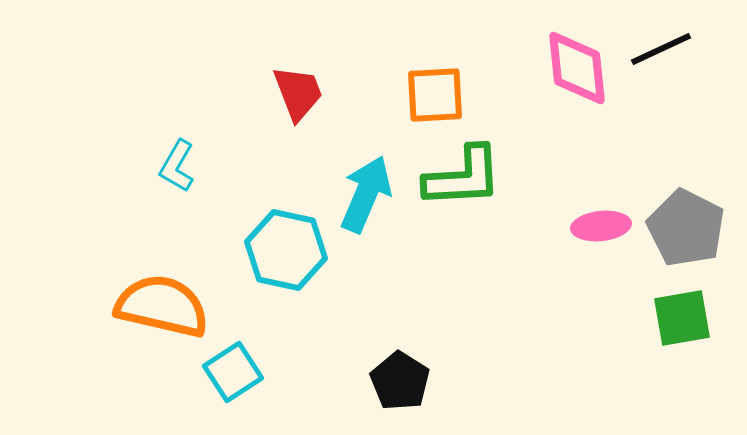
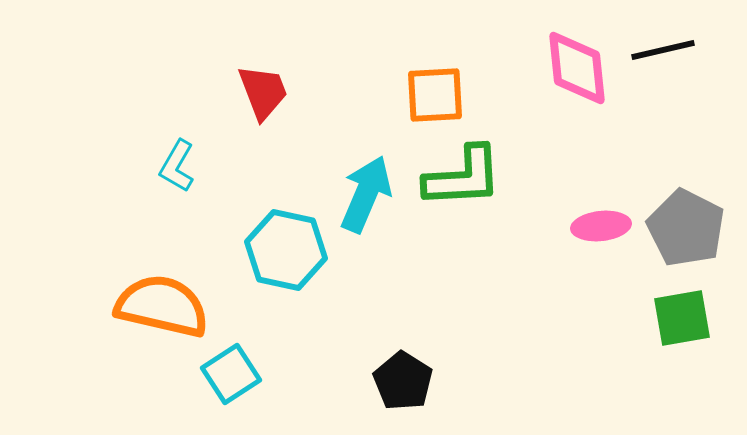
black line: moved 2 px right, 1 px down; rotated 12 degrees clockwise
red trapezoid: moved 35 px left, 1 px up
cyan square: moved 2 px left, 2 px down
black pentagon: moved 3 px right
